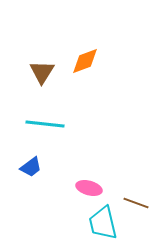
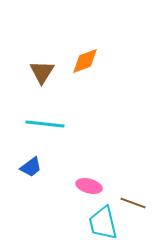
pink ellipse: moved 2 px up
brown line: moved 3 px left
